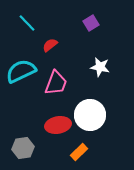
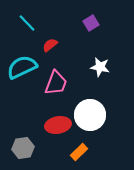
cyan semicircle: moved 1 px right, 4 px up
